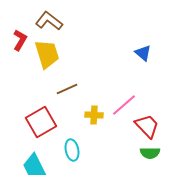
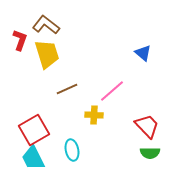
brown L-shape: moved 3 px left, 4 px down
red L-shape: rotated 10 degrees counterclockwise
pink line: moved 12 px left, 14 px up
red square: moved 7 px left, 8 px down
cyan trapezoid: moved 1 px left, 8 px up
